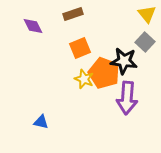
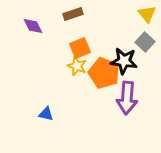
yellow star: moved 7 px left, 13 px up
blue triangle: moved 5 px right, 8 px up
